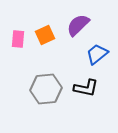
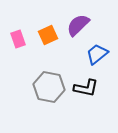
orange square: moved 3 px right
pink rectangle: rotated 24 degrees counterclockwise
gray hexagon: moved 3 px right, 2 px up; rotated 16 degrees clockwise
